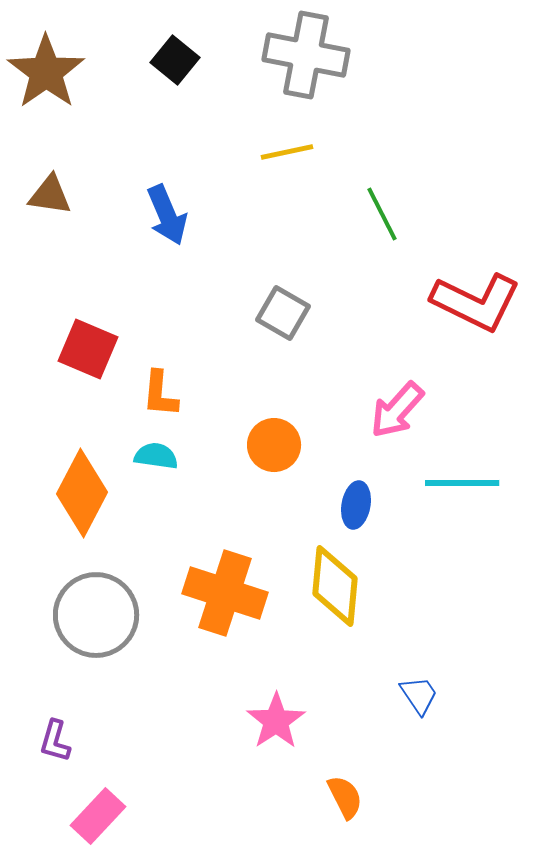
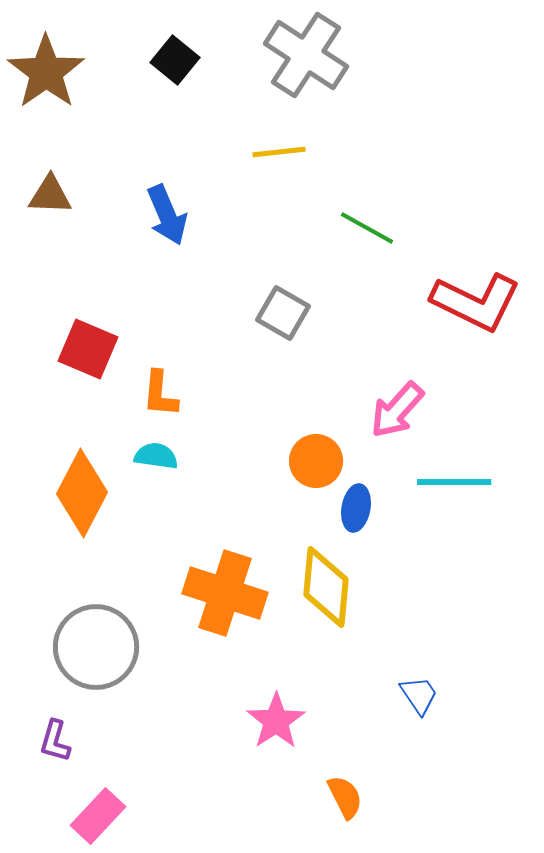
gray cross: rotated 22 degrees clockwise
yellow line: moved 8 px left; rotated 6 degrees clockwise
brown triangle: rotated 6 degrees counterclockwise
green line: moved 15 px left, 14 px down; rotated 34 degrees counterclockwise
orange circle: moved 42 px right, 16 px down
cyan line: moved 8 px left, 1 px up
blue ellipse: moved 3 px down
yellow diamond: moved 9 px left, 1 px down
gray circle: moved 32 px down
